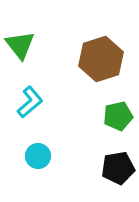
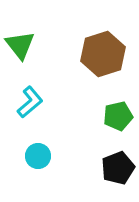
brown hexagon: moved 2 px right, 5 px up
black pentagon: rotated 12 degrees counterclockwise
